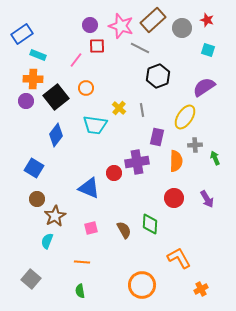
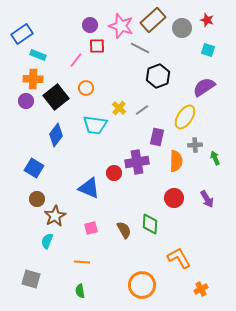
gray line at (142, 110): rotated 64 degrees clockwise
gray square at (31, 279): rotated 24 degrees counterclockwise
